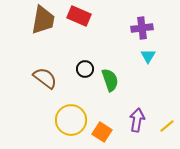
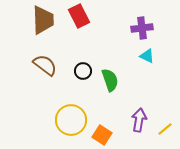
red rectangle: rotated 40 degrees clockwise
brown trapezoid: rotated 12 degrees counterclockwise
cyan triangle: moved 1 px left; rotated 35 degrees counterclockwise
black circle: moved 2 px left, 2 px down
brown semicircle: moved 13 px up
purple arrow: moved 2 px right
yellow line: moved 2 px left, 3 px down
orange square: moved 3 px down
